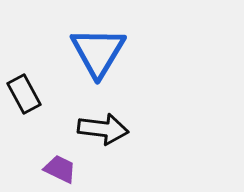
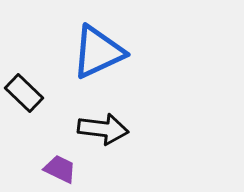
blue triangle: rotated 34 degrees clockwise
black rectangle: moved 1 px up; rotated 18 degrees counterclockwise
